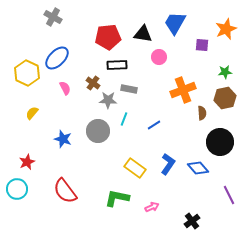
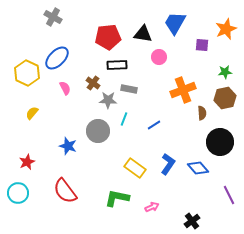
blue star: moved 5 px right, 7 px down
cyan circle: moved 1 px right, 4 px down
